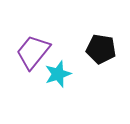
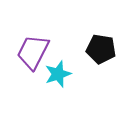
purple trapezoid: rotated 12 degrees counterclockwise
